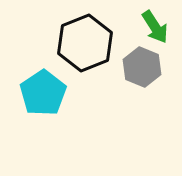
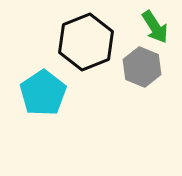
black hexagon: moved 1 px right, 1 px up
